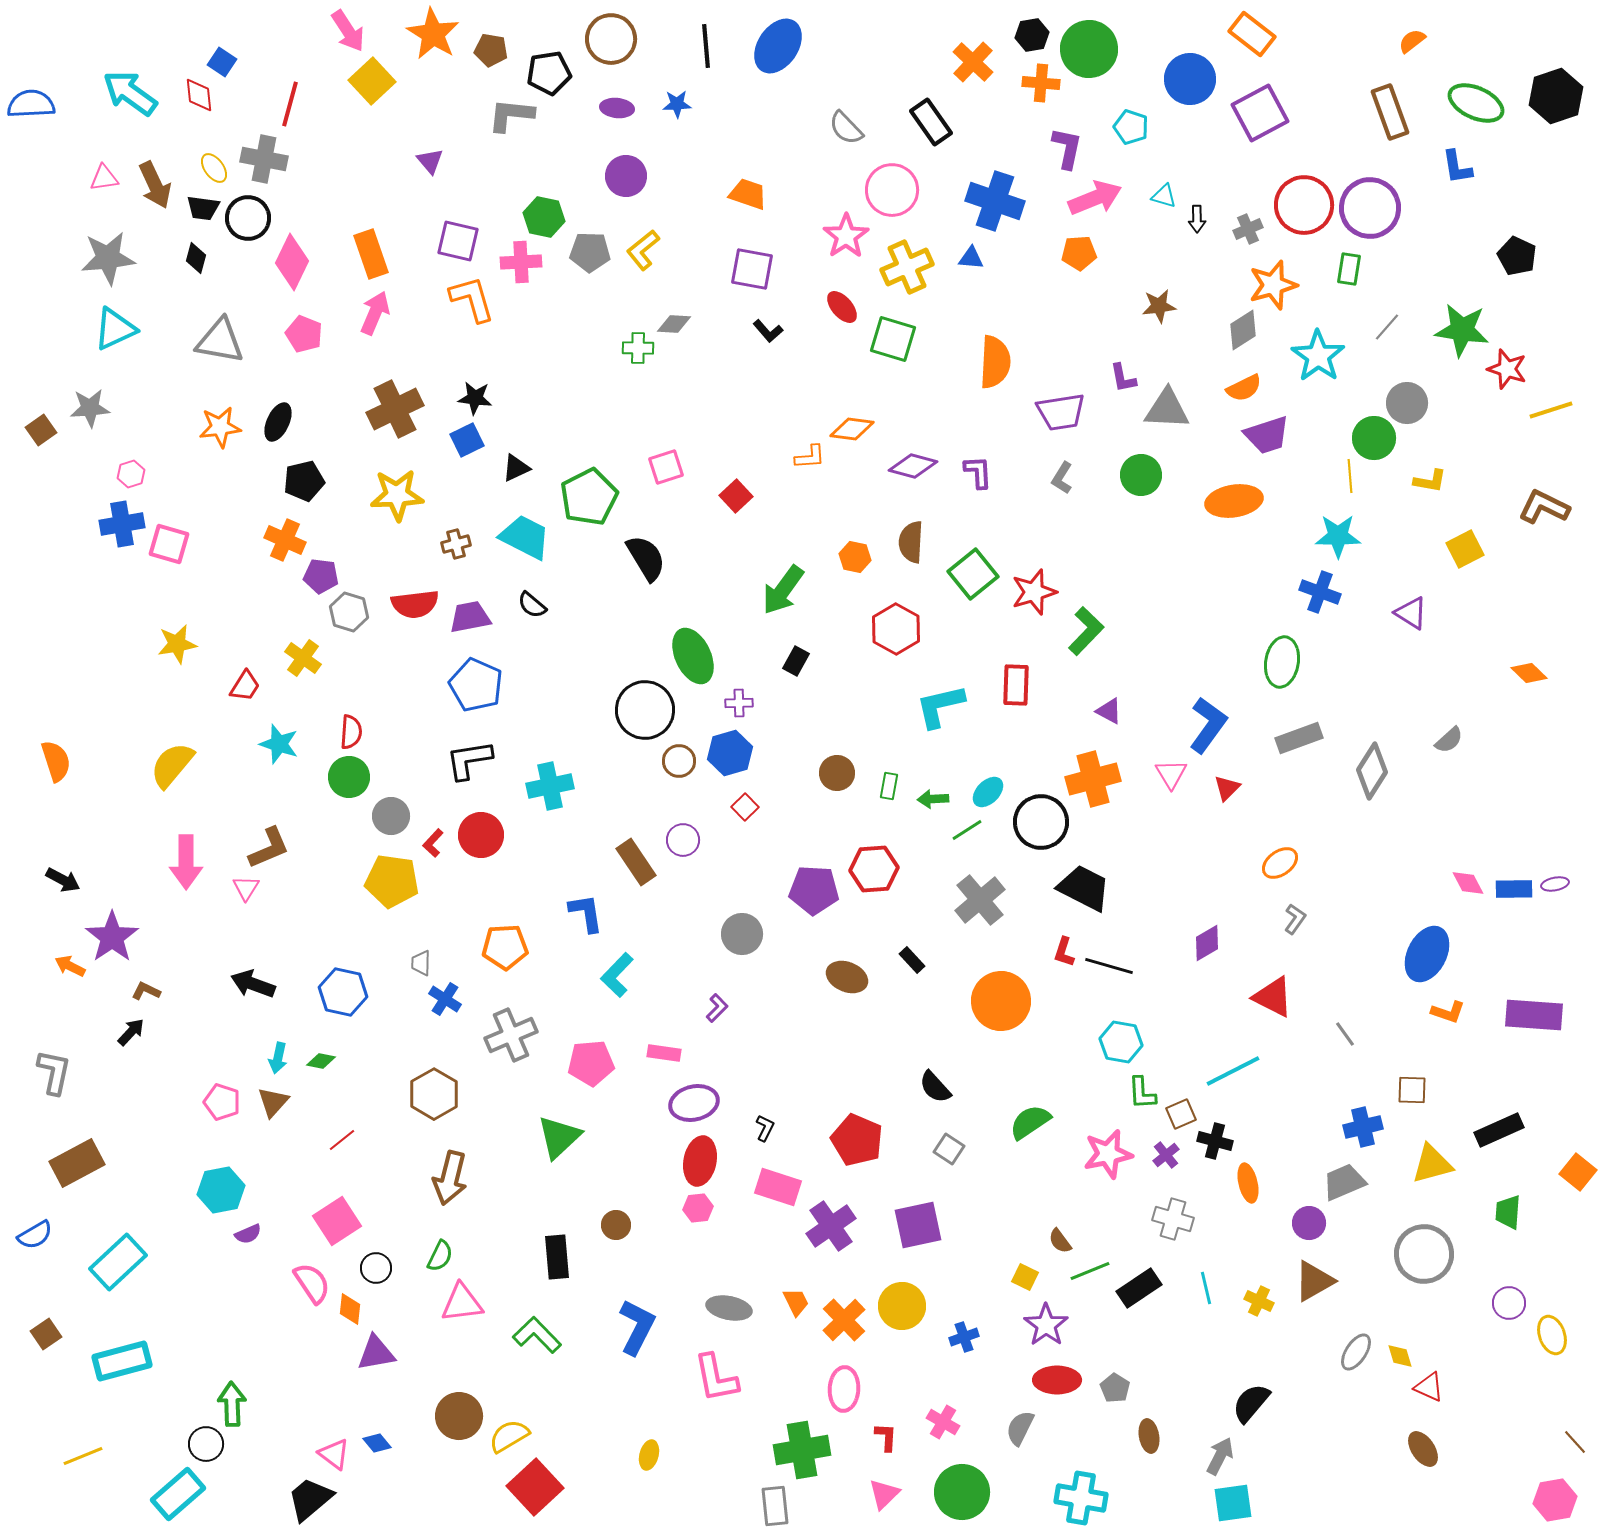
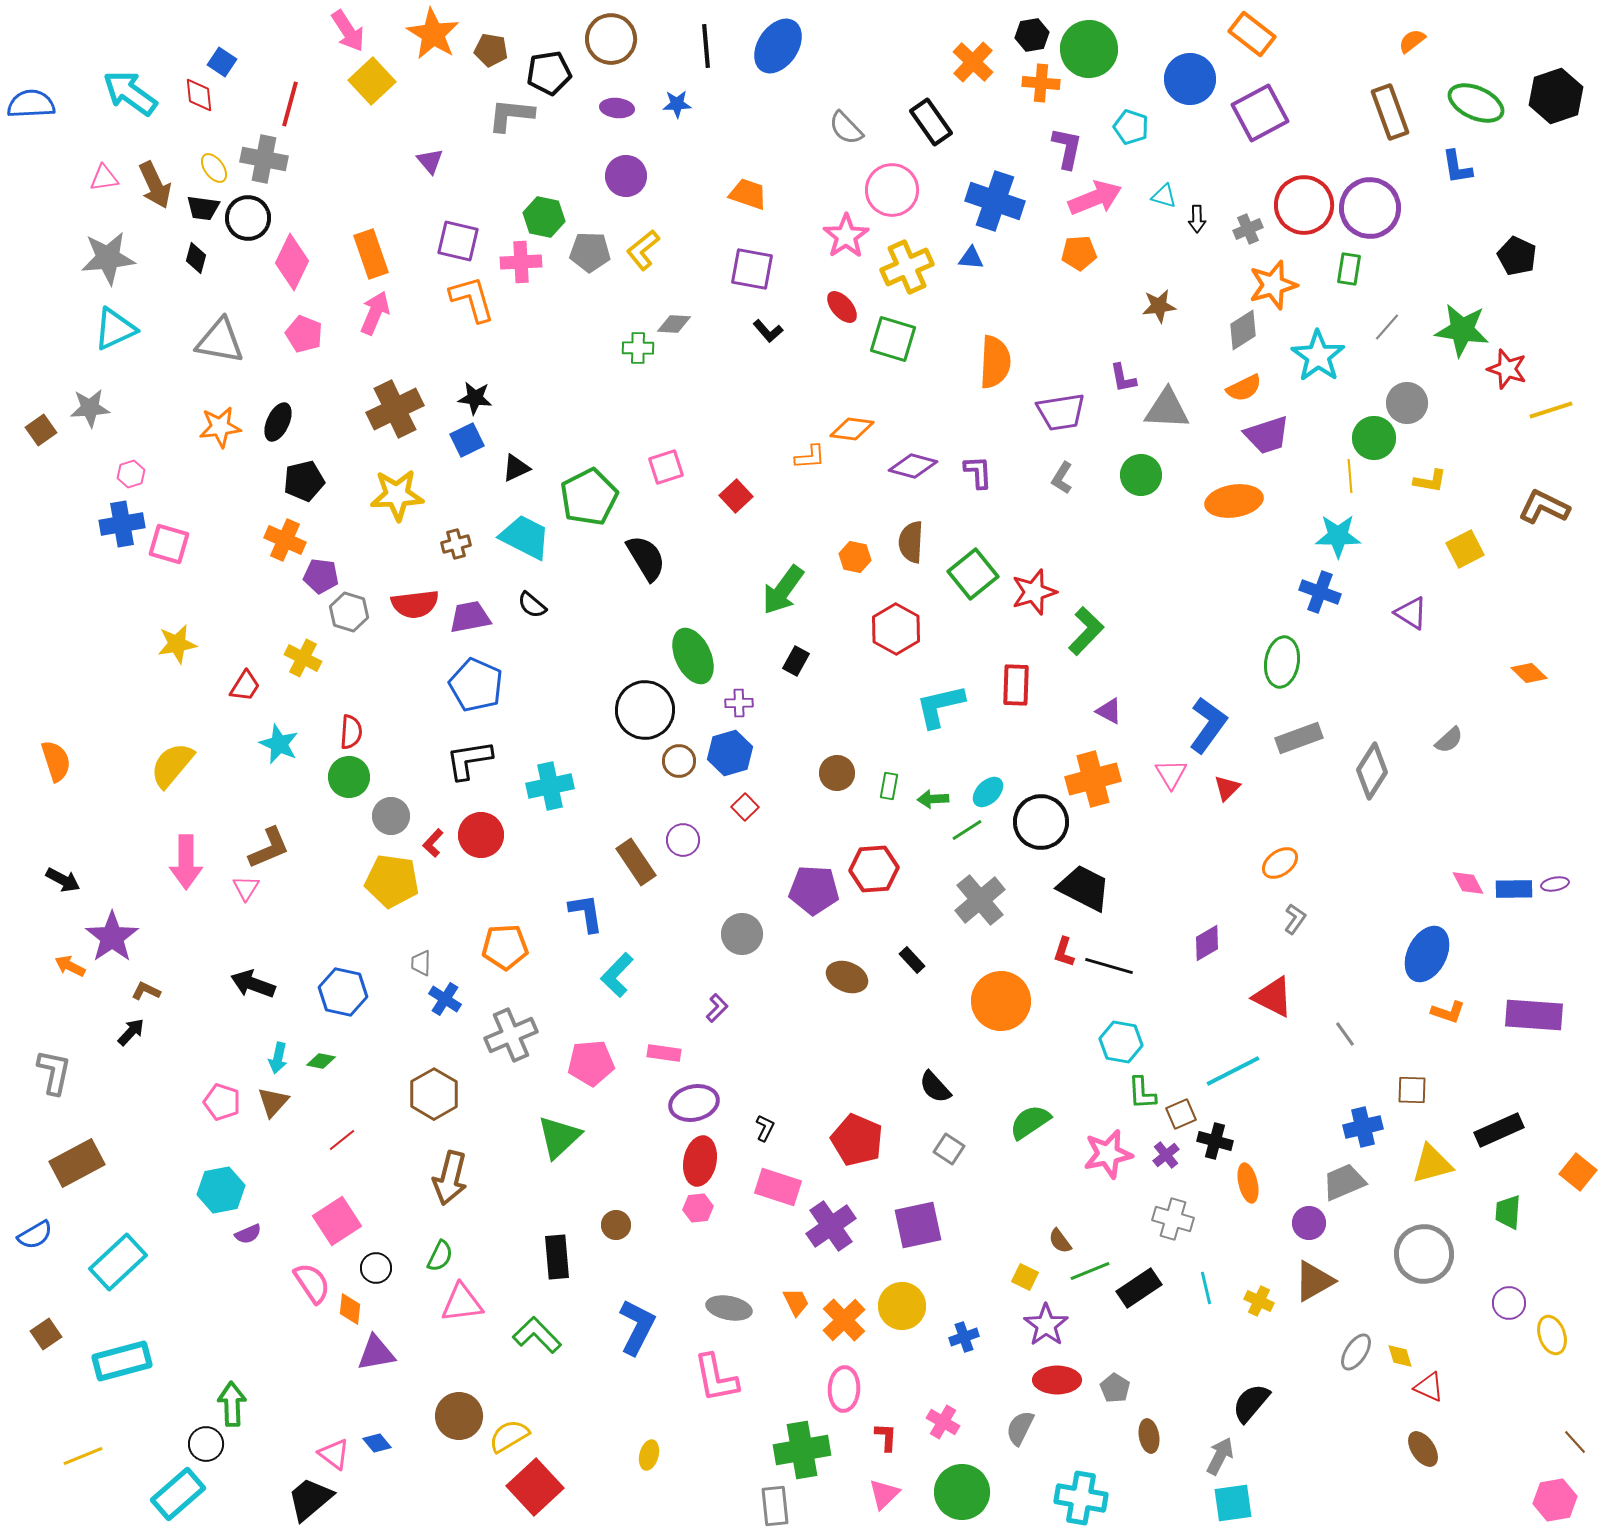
yellow cross at (303, 658): rotated 9 degrees counterclockwise
cyan star at (279, 744): rotated 6 degrees clockwise
